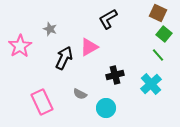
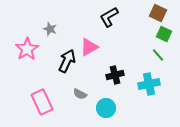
black L-shape: moved 1 px right, 2 px up
green square: rotated 14 degrees counterclockwise
pink star: moved 7 px right, 3 px down
black arrow: moved 3 px right, 3 px down
cyan cross: moved 2 px left; rotated 30 degrees clockwise
